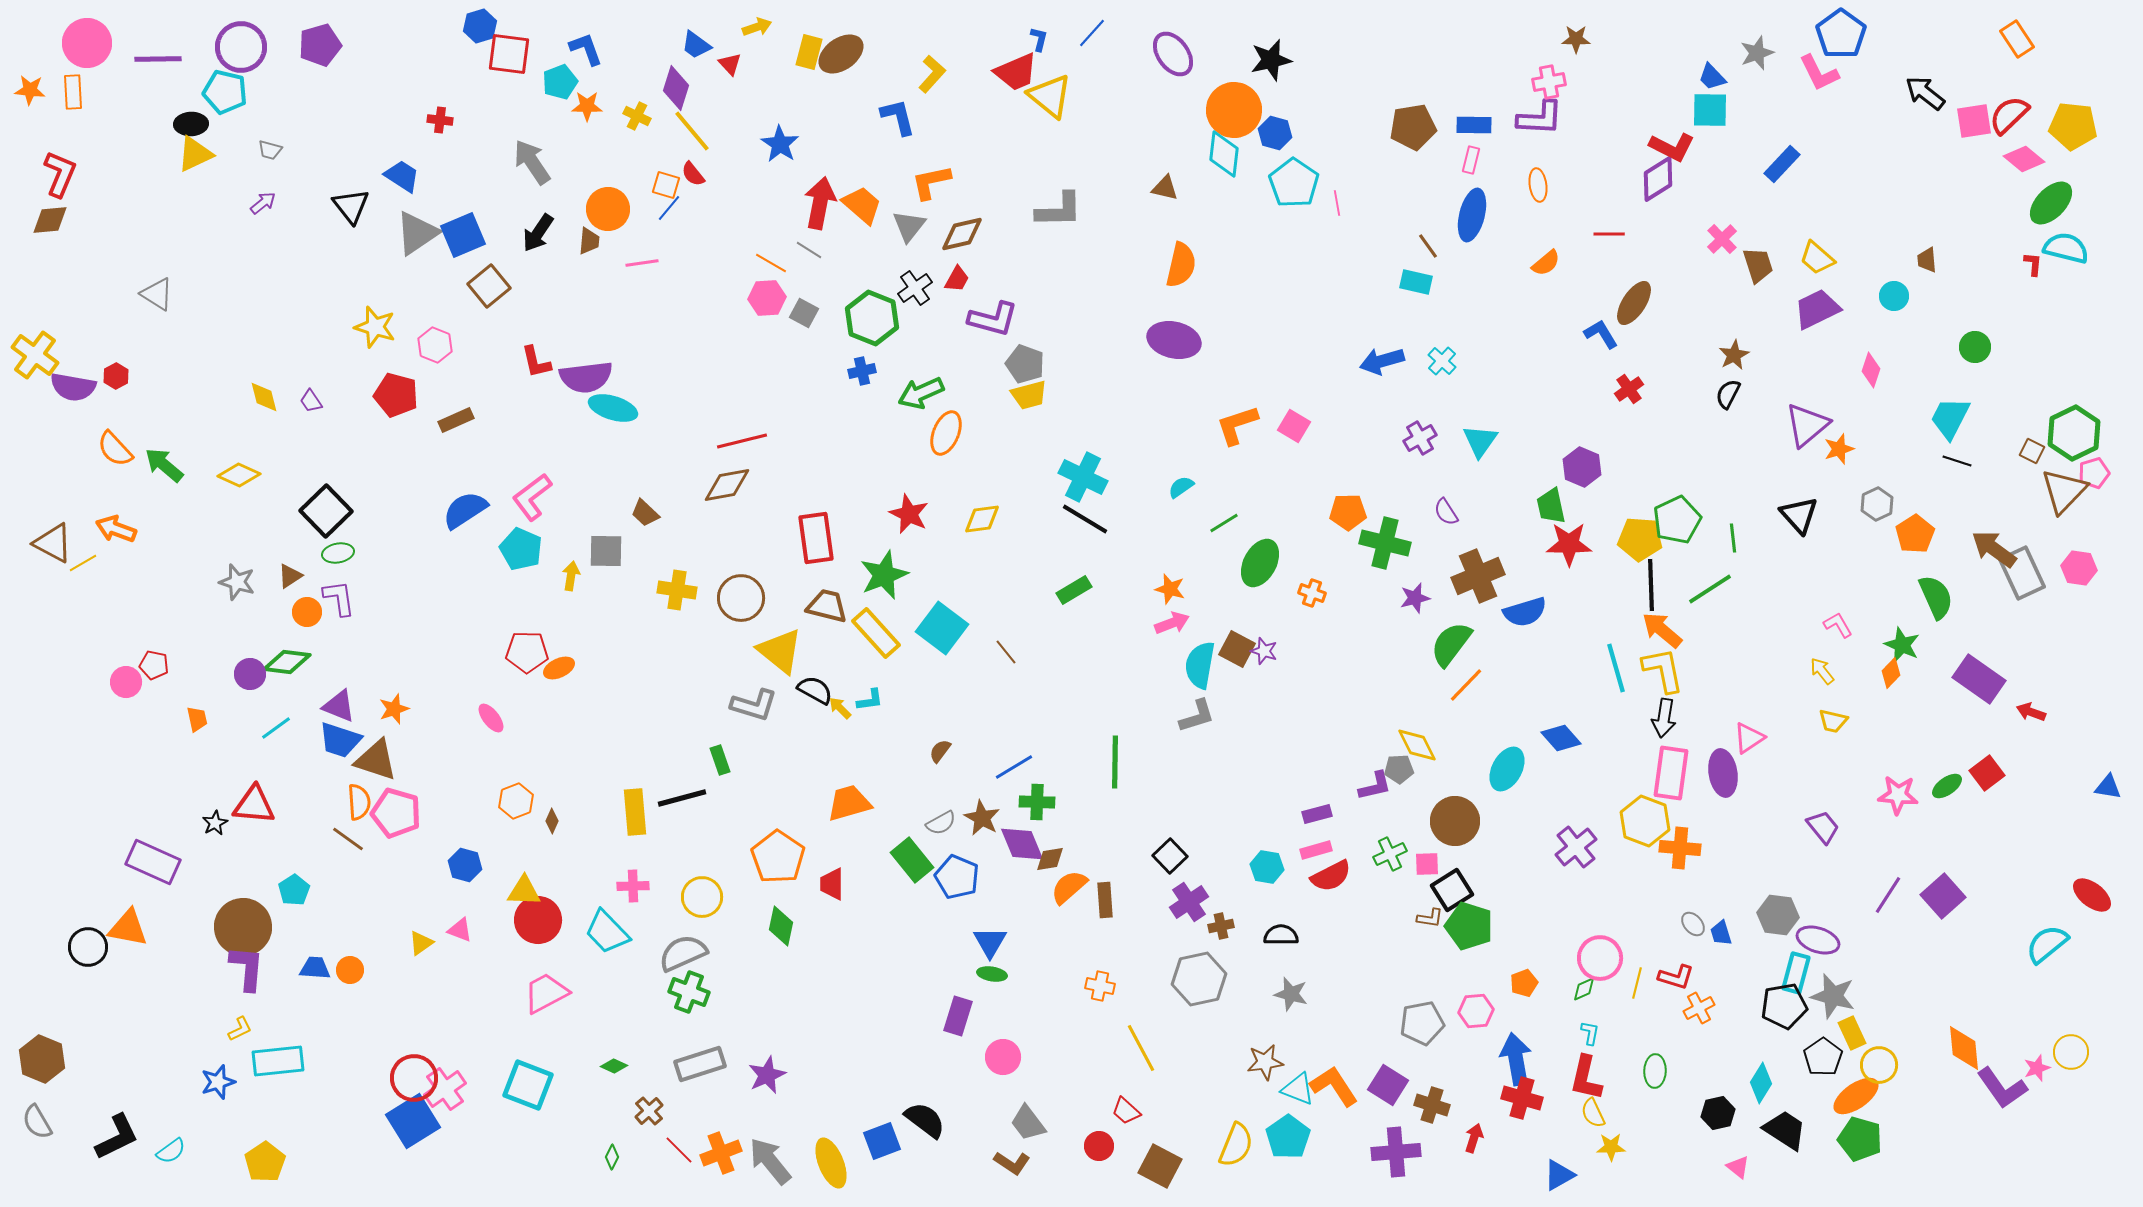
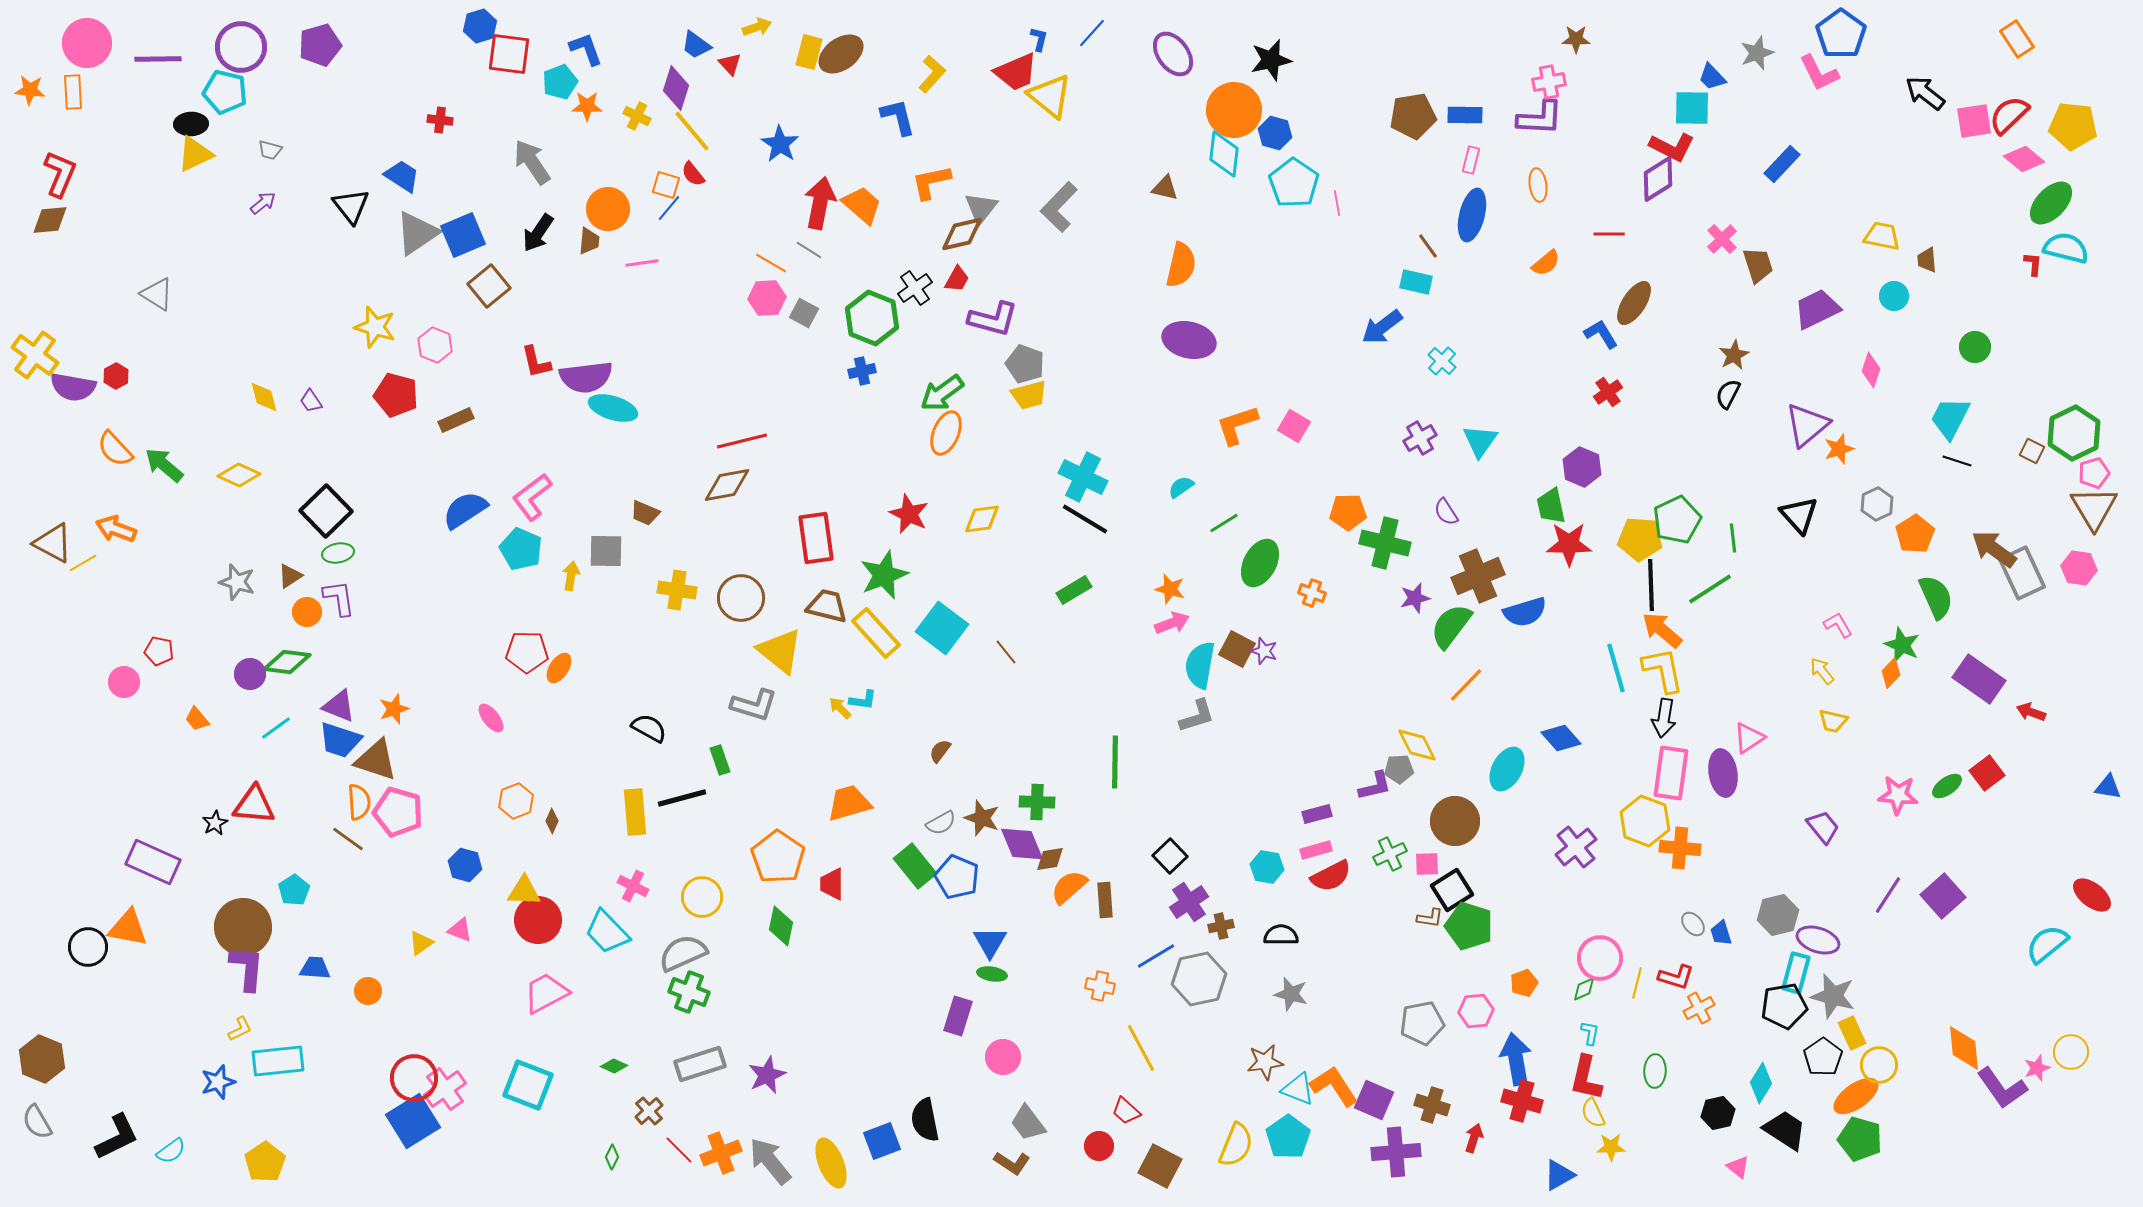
cyan square at (1710, 110): moved 18 px left, 2 px up
blue rectangle at (1474, 125): moved 9 px left, 10 px up
brown pentagon at (1413, 127): moved 11 px up
gray L-shape at (1059, 210): moved 3 px up; rotated 135 degrees clockwise
gray triangle at (909, 226): moved 72 px right, 18 px up
yellow trapezoid at (1817, 258): moved 65 px right, 22 px up; rotated 150 degrees clockwise
purple ellipse at (1174, 340): moved 15 px right
blue arrow at (1382, 361): moved 34 px up; rotated 21 degrees counterclockwise
red cross at (1629, 389): moved 21 px left, 3 px down
green arrow at (921, 393): moved 21 px right; rotated 12 degrees counterclockwise
brown triangle at (2064, 491): moved 30 px right, 17 px down; rotated 15 degrees counterclockwise
brown trapezoid at (645, 513): rotated 20 degrees counterclockwise
green semicircle at (1451, 644): moved 18 px up
red pentagon at (154, 665): moved 5 px right, 14 px up
orange ellipse at (559, 668): rotated 32 degrees counterclockwise
pink circle at (126, 682): moved 2 px left
black semicircle at (815, 690): moved 166 px left, 38 px down
cyan L-shape at (870, 700): moved 7 px left; rotated 16 degrees clockwise
orange trapezoid at (197, 719): rotated 152 degrees clockwise
blue line at (1014, 767): moved 142 px right, 189 px down
pink pentagon at (396, 813): moved 2 px right, 1 px up
brown star at (982, 818): rotated 9 degrees counterclockwise
green rectangle at (912, 860): moved 3 px right, 6 px down
pink cross at (633, 886): rotated 28 degrees clockwise
gray hexagon at (1778, 915): rotated 21 degrees counterclockwise
orange circle at (350, 970): moved 18 px right, 21 px down
purple square at (1388, 1085): moved 14 px left, 15 px down; rotated 9 degrees counterclockwise
red cross at (1522, 1098): moved 3 px down
black semicircle at (925, 1120): rotated 138 degrees counterclockwise
